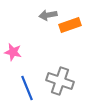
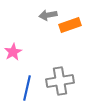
pink star: rotated 30 degrees clockwise
gray cross: rotated 28 degrees counterclockwise
blue line: rotated 35 degrees clockwise
